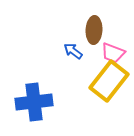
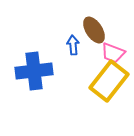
brown ellipse: rotated 36 degrees counterclockwise
blue arrow: moved 6 px up; rotated 48 degrees clockwise
blue cross: moved 31 px up
